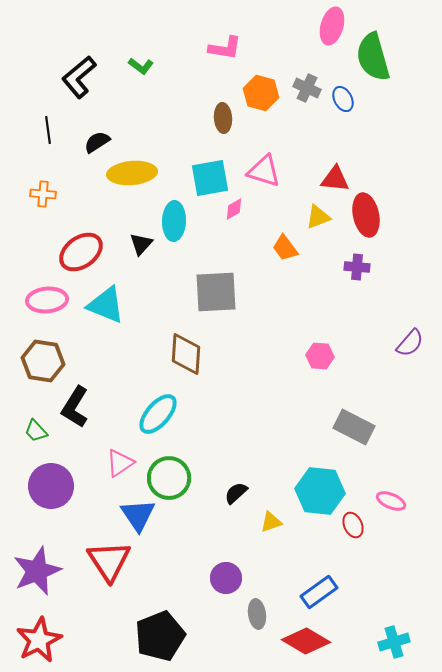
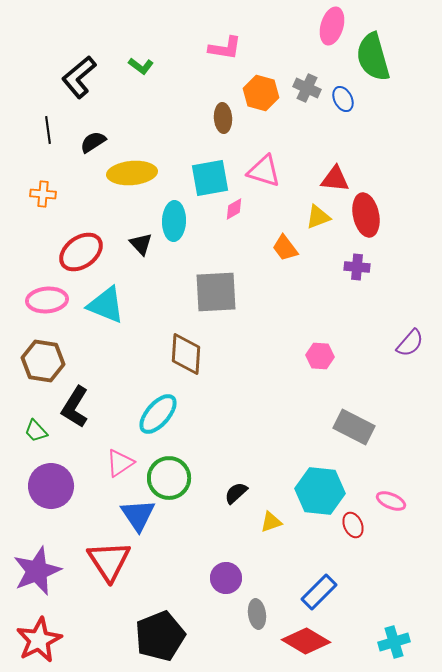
black semicircle at (97, 142): moved 4 px left
black triangle at (141, 244): rotated 25 degrees counterclockwise
blue rectangle at (319, 592): rotated 9 degrees counterclockwise
